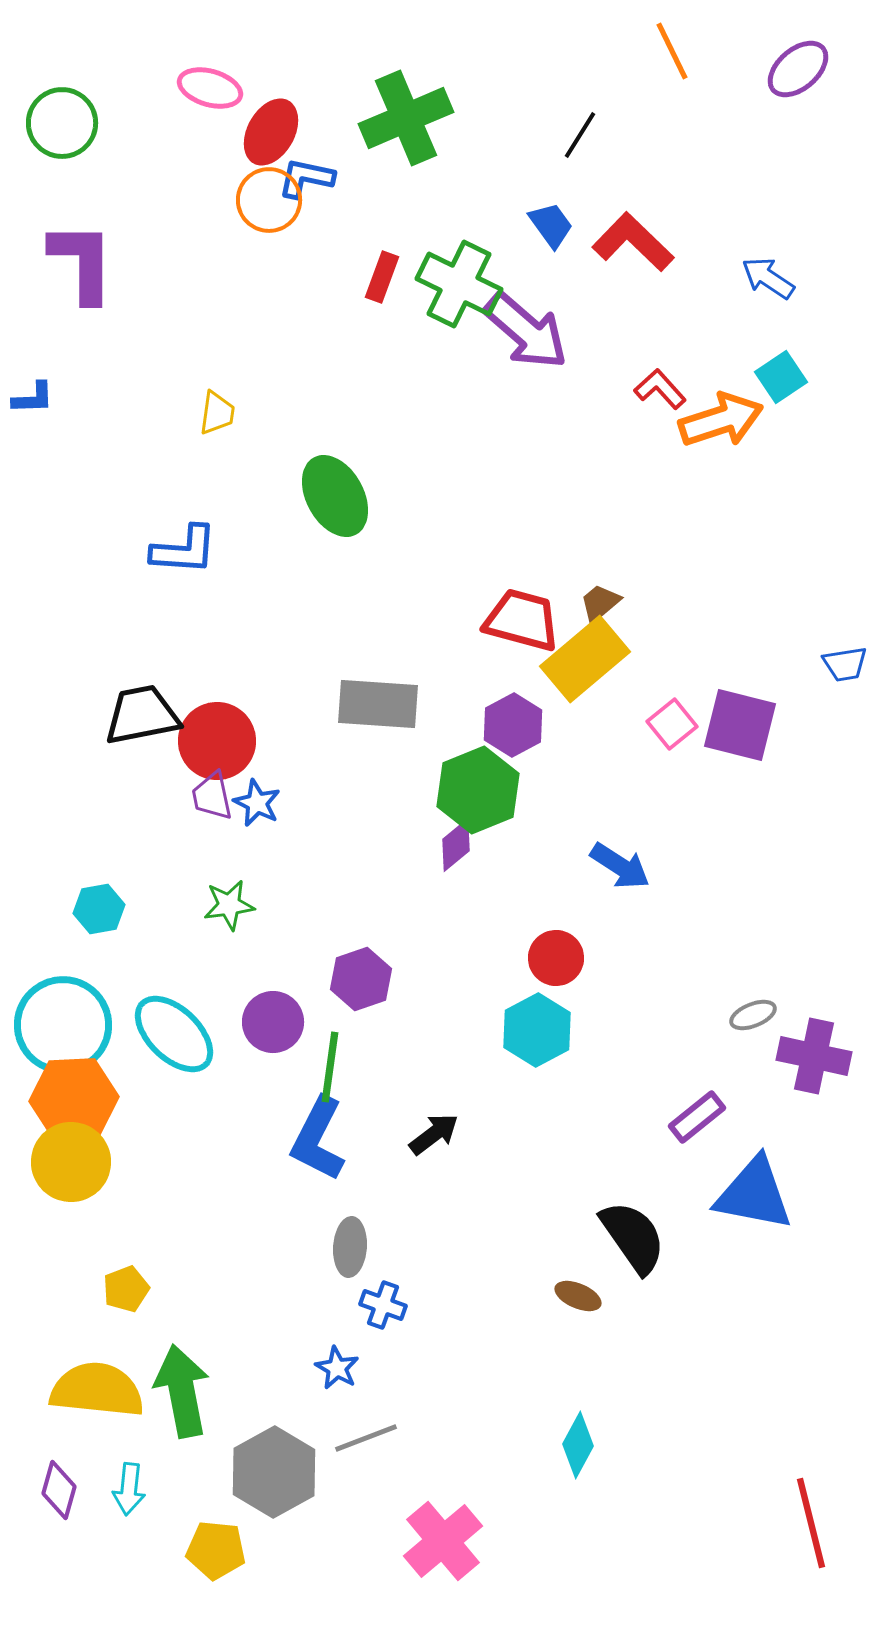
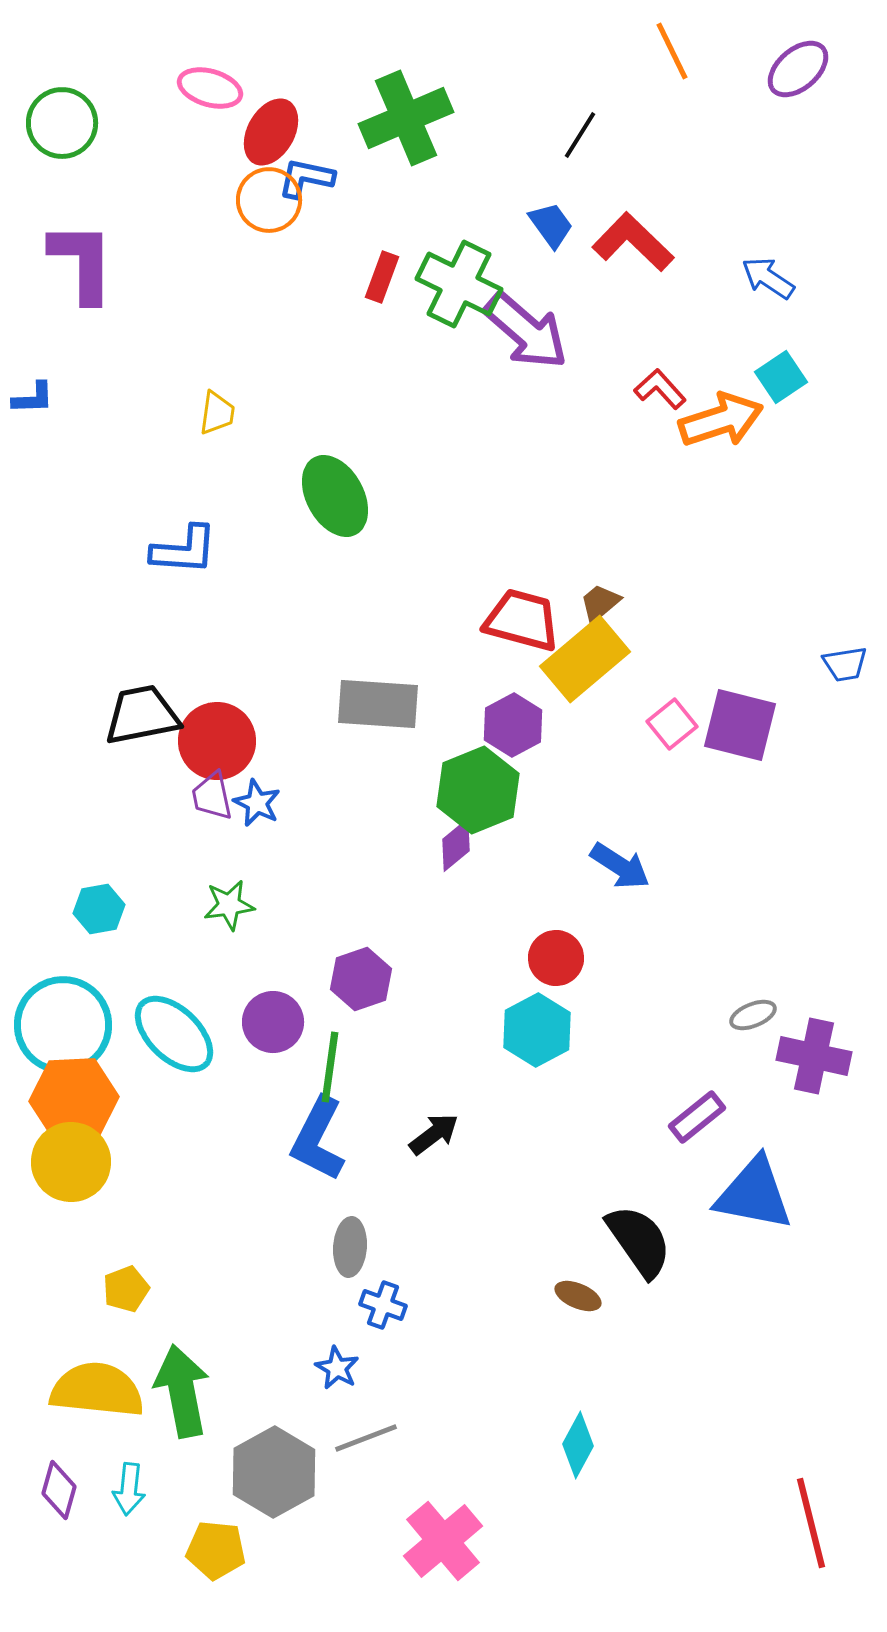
black semicircle at (633, 1237): moved 6 px right, 4 px down
